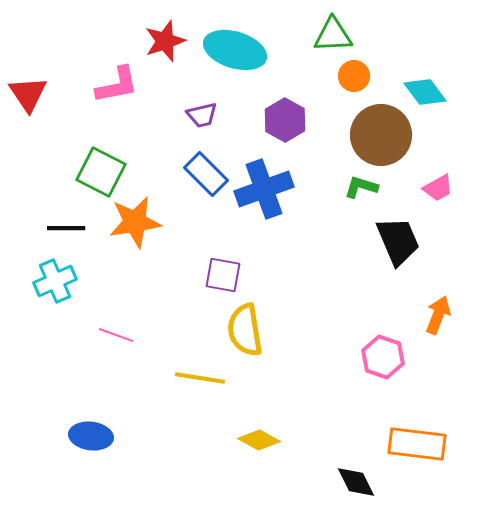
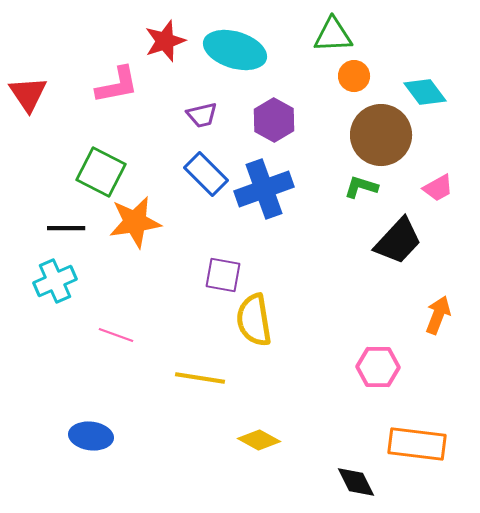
purple hexagon: moved 11 px left
black trapezoid: rotated 66 degrees clockwise
yellow semicircle: moved 9 px right, 10 px up
pink hexagon: moved 5 px left, 10 px down; rotated 18 degrees counterclockwise
